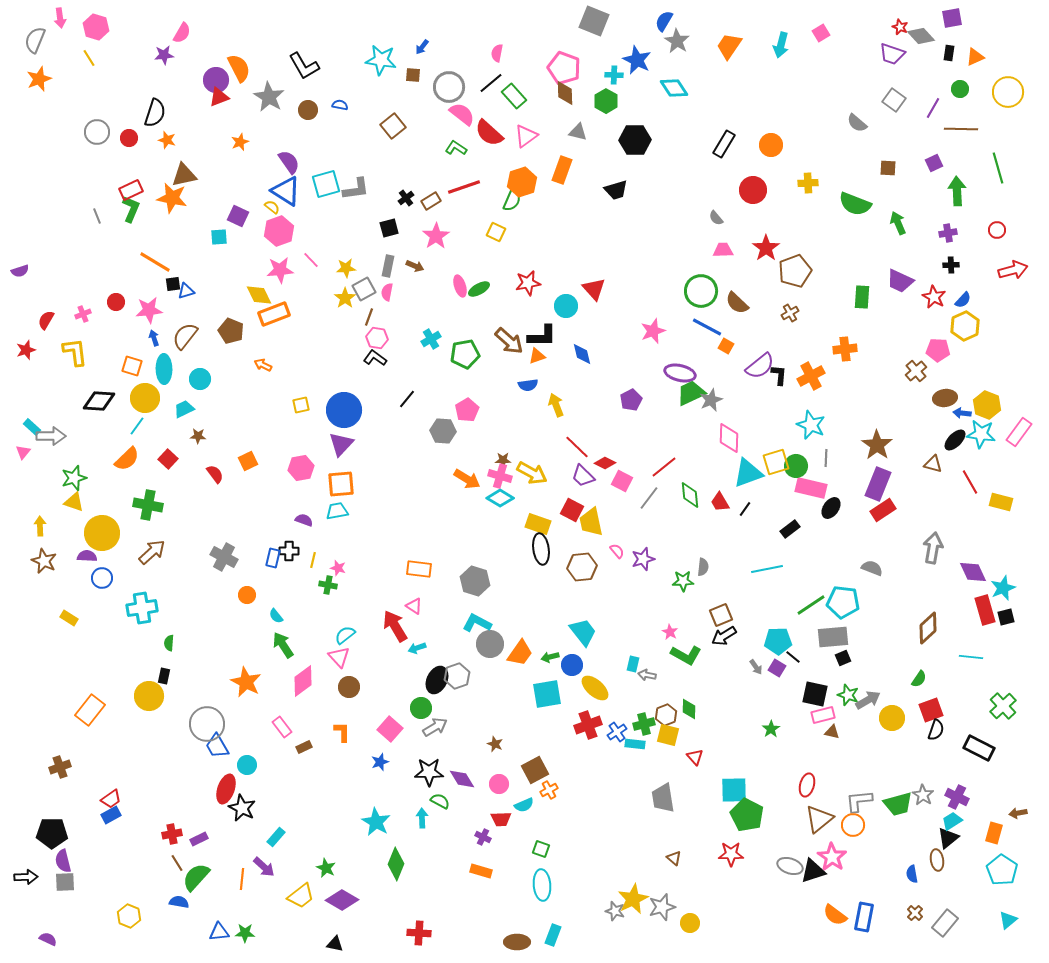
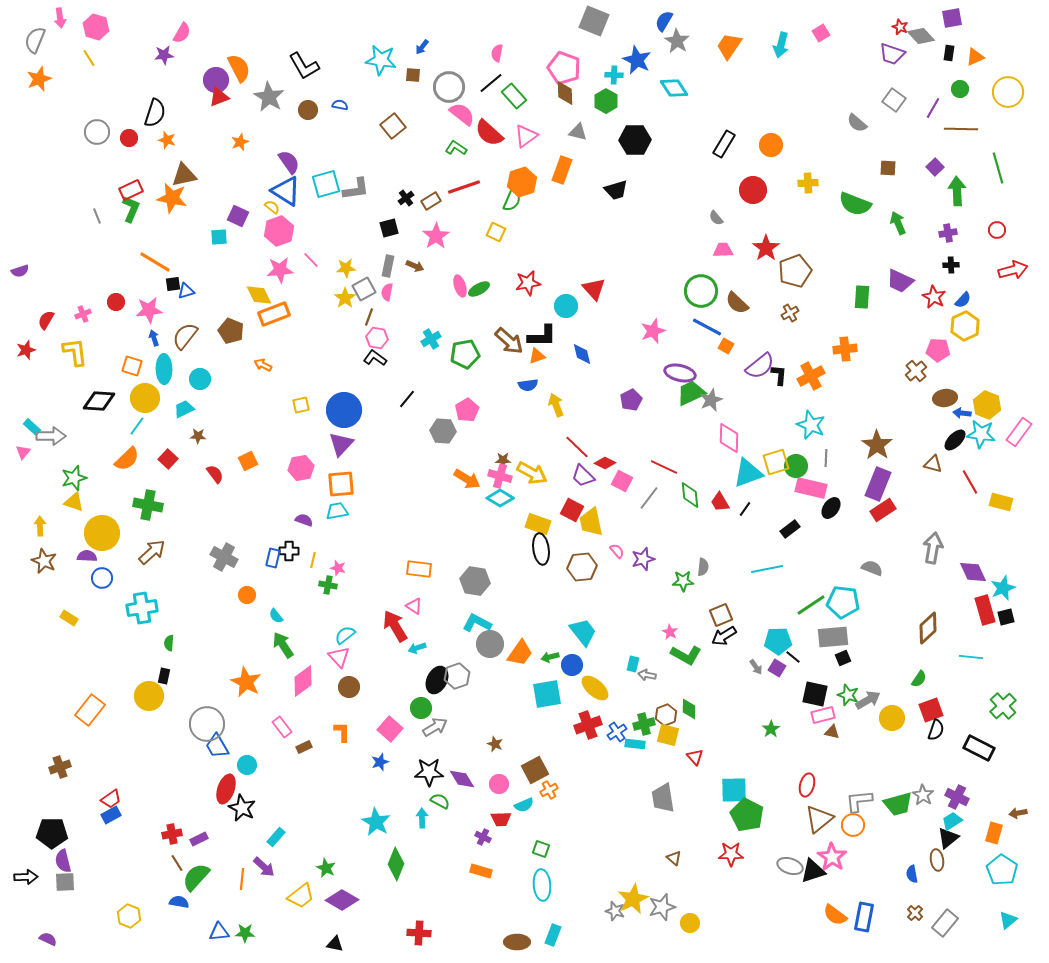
purple square at (934, 163): moved 1 px right, 4 px down; rotated 18 degrees counterclockwise
red line at (664, 467): rotated 64 degrees clockwise
gray hexagon at (475, 581): rotated 8 degrees counterclockwise
